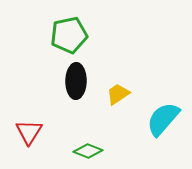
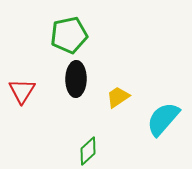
black ellipse: moved 2 px up
yellow trapezoid: moved 3 px down
red triangle: moved 7 px left, 41 px up
green diamond: rotated 64 degrees counterclockwise
